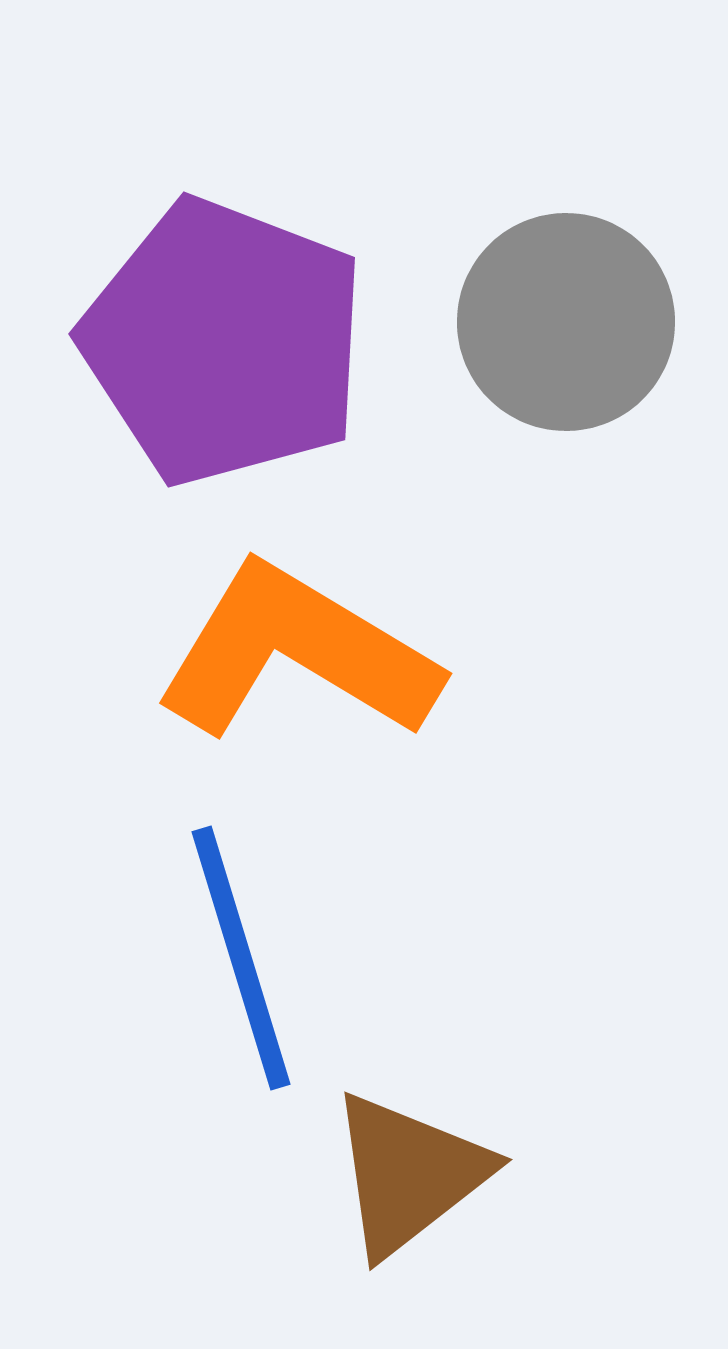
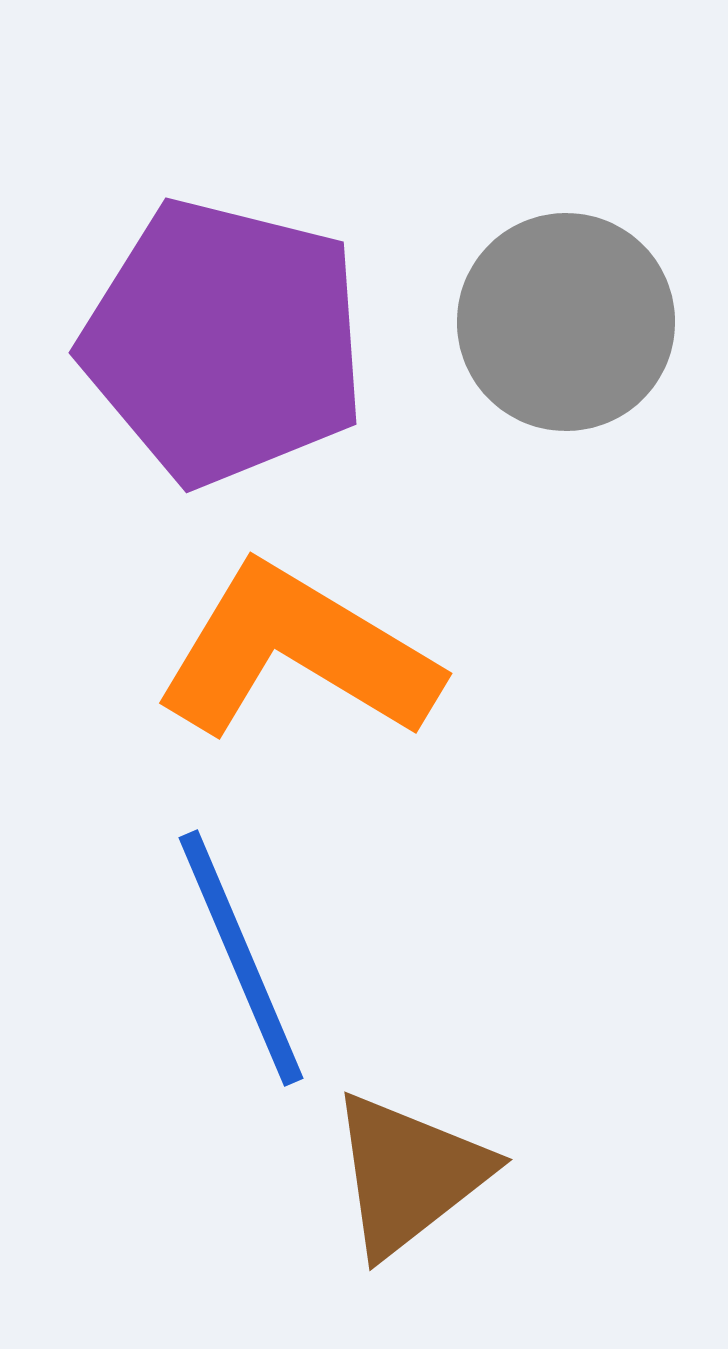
purple pentagon: rotated 7 degrees counterclockwise
blue line: rotated 6 degrees counterclockwise
